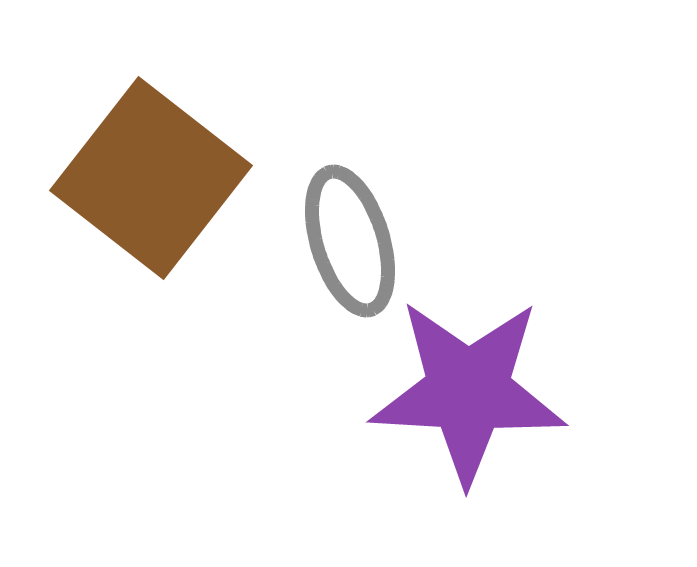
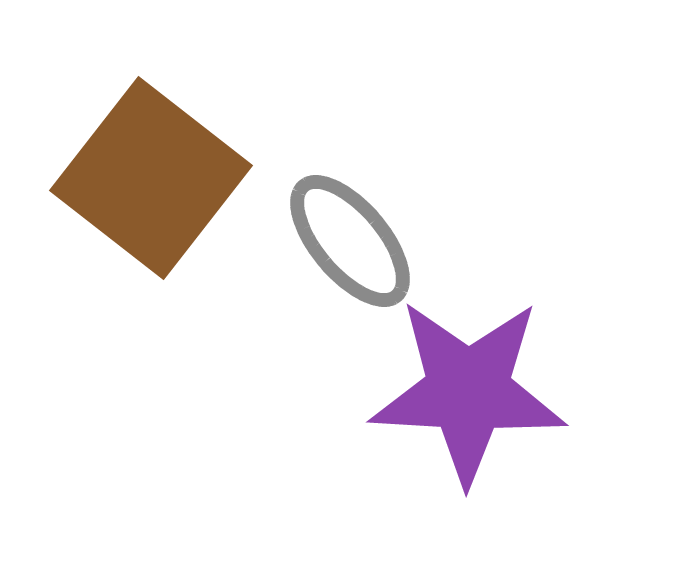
gray ellipse: rotated 23 degrees counterclockwise
